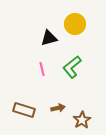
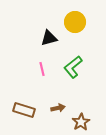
yellow circle: moved 2 px up
green L-shape: moved 1 px right
brown star: moved 1 px left, 2 px down
